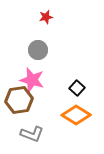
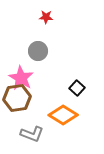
red star: rotated 16 degrees clockwise
gray circle: moved 1 px down
pink star: moved 11 px left, 2 px up; rotated 15 degrees clockwise
brown hexagon: moved 2 px left, 2 px up
orange diamond: moved 13 px left
